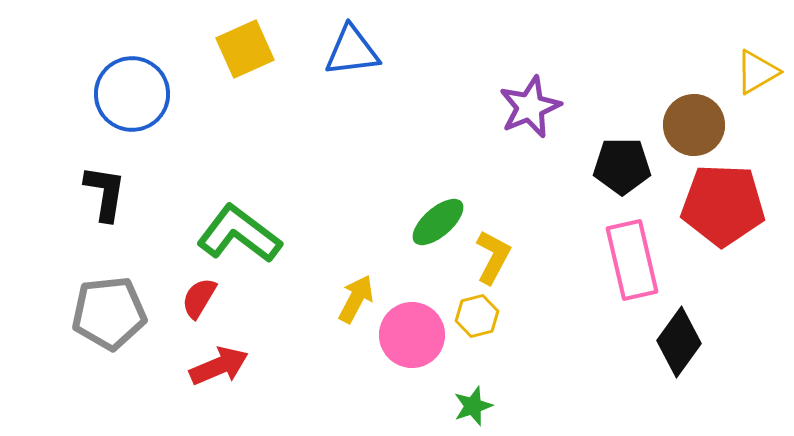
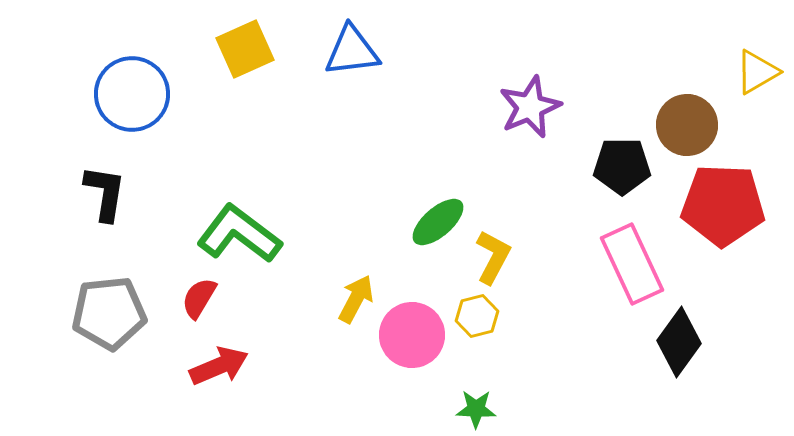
brown circle: moved 7 px left
pink rectangle: moved 4 px down; rotated 12 degrees counterclockwise
green star: moved 3 px right, 3 px down; rotated 21 degrees clockwise
